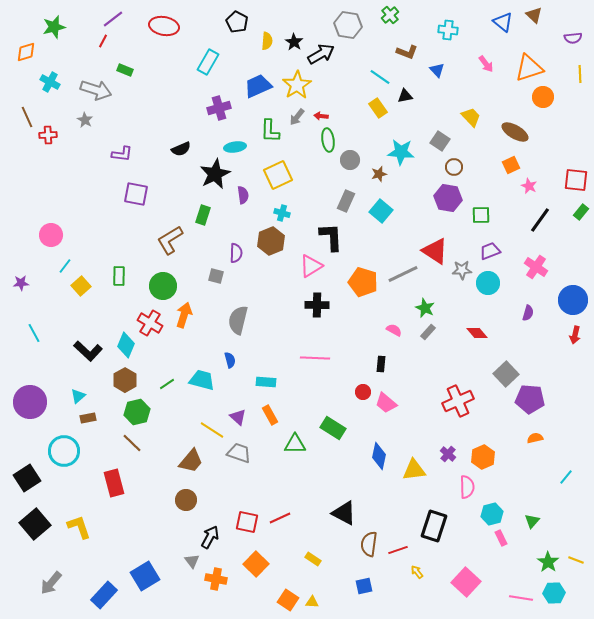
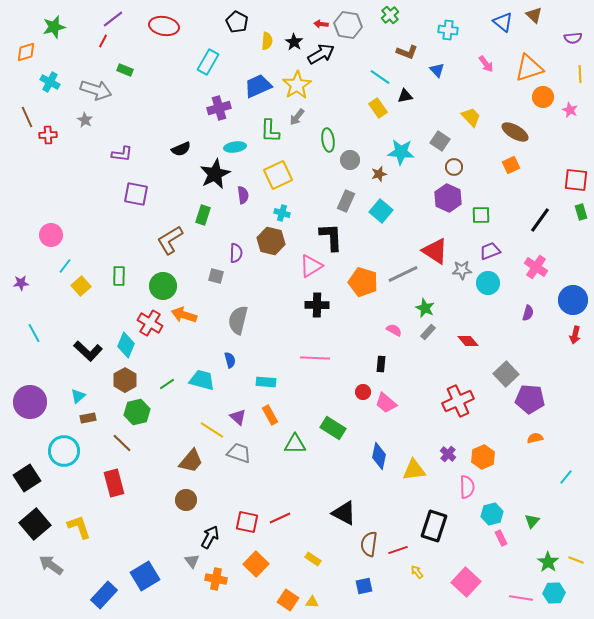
red arrow at (321, 116): moved 92 px up
pink star at (529, 186): moved 41 px right, 76 px up
purple hexagon at (448, 198): rotated 16 degrees clockwise
green rectangle at (581, 212): rotated 56 degrees counterclockwise
brown hexagon at (271, 241): rotated 24 degrees counterclockwise
orange arrow at (184, 315): rotated 90 degrees counterclockwise
red diamond at (477, 333): moved 9 px left, 8 px down
brown line at (132, 443): moved 10 px left
gray arrow at (51, 583): moved 18 px up; rotated 85 degrees clockwise
